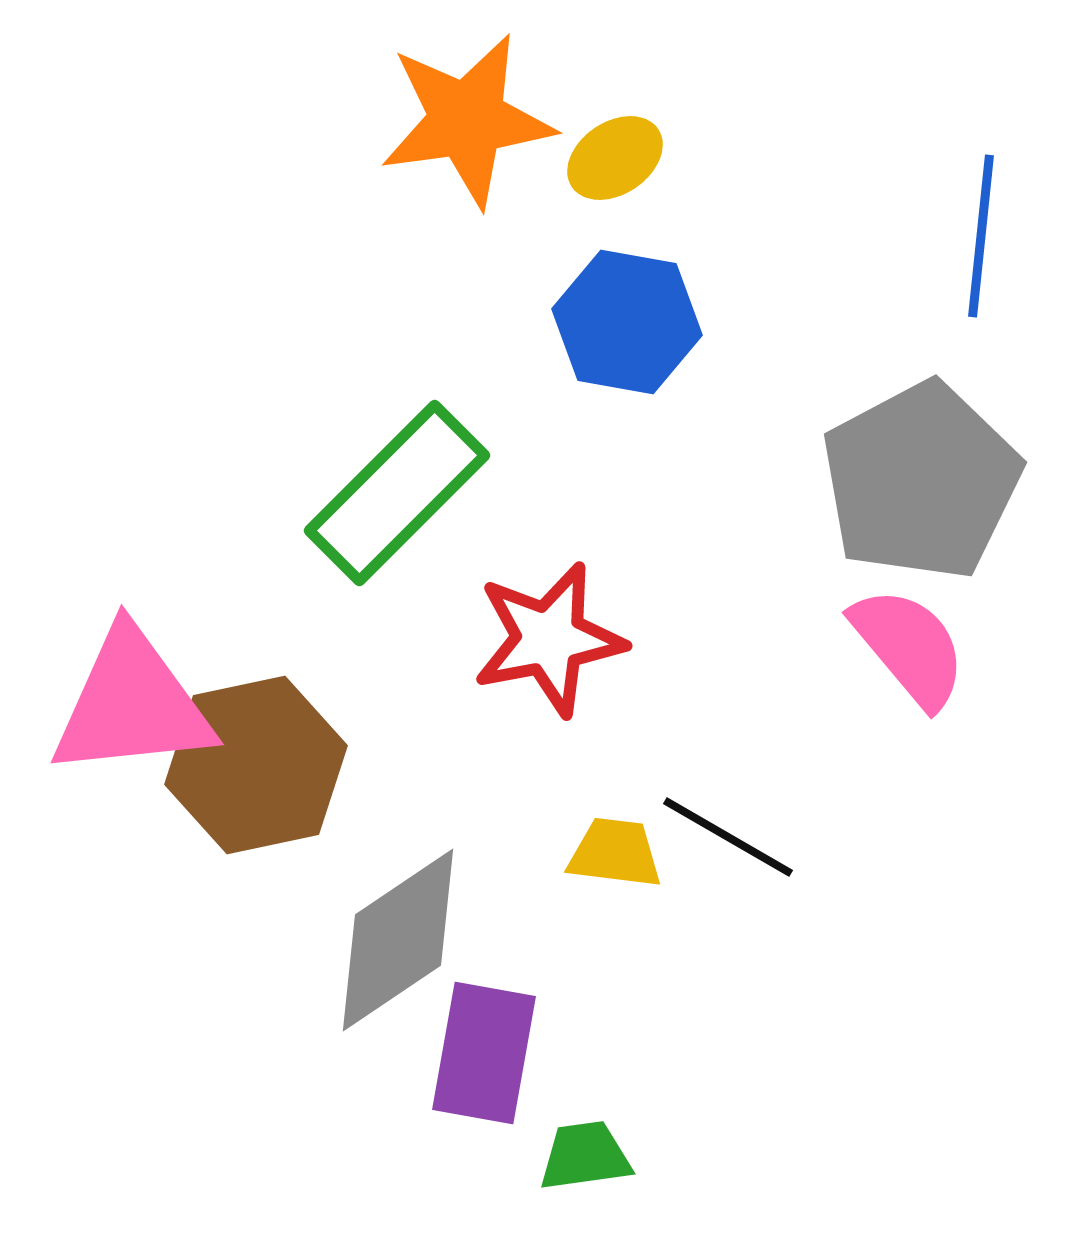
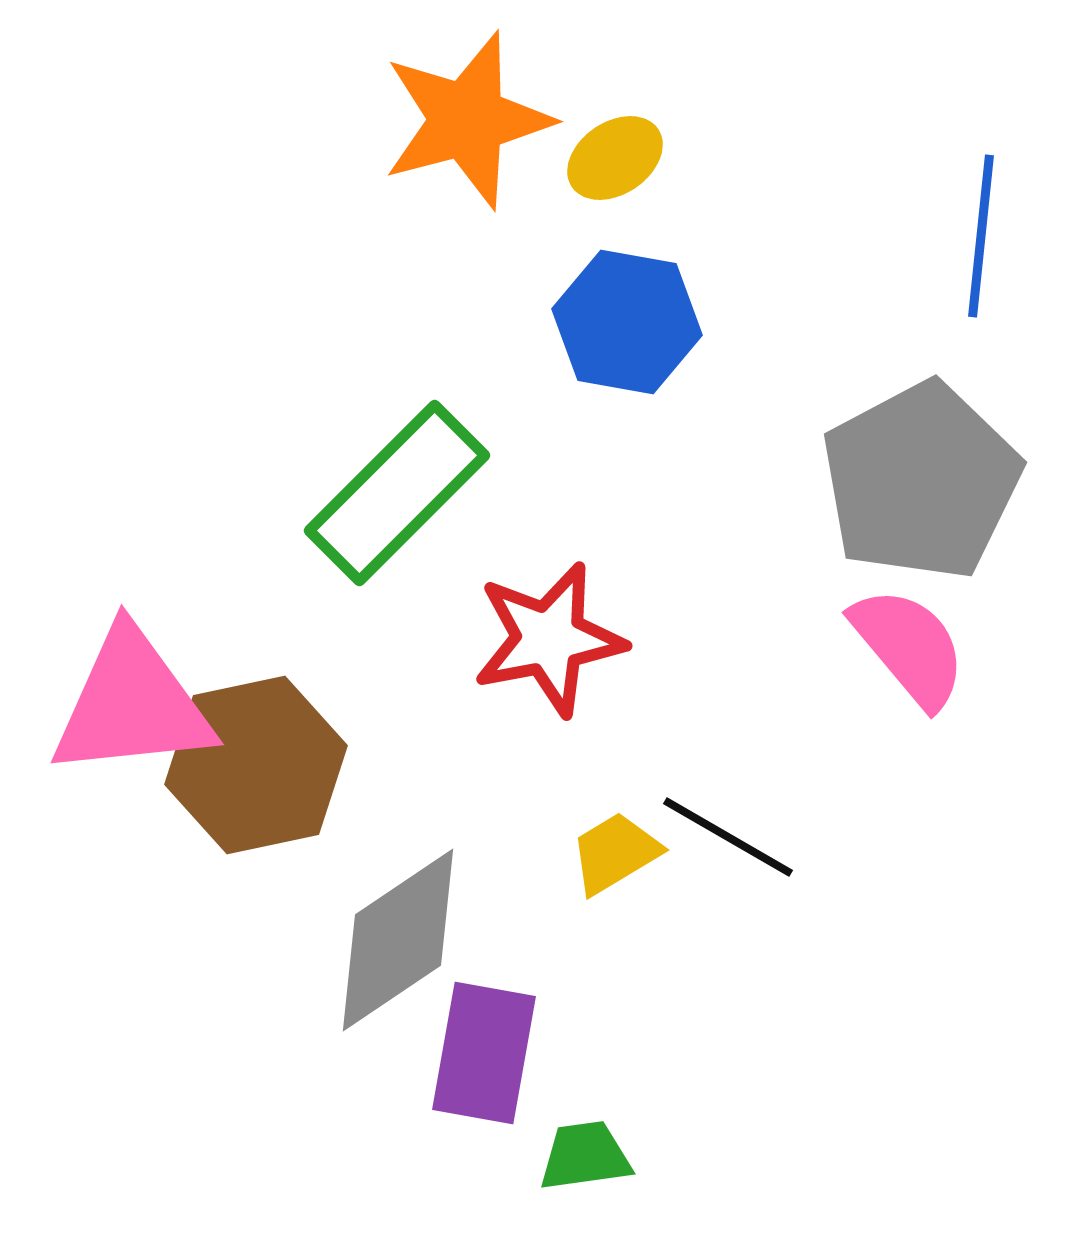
orange star: rotated 7 degrees counterclockwise
yellow trapezoid: rotated 38 degrees counterclockwise
